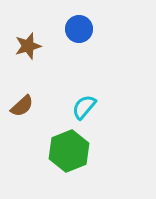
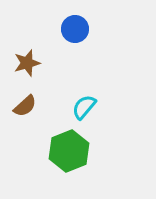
blue circle: moved 4 px left
brown star: moved 1 px left, 17 px down
brown semicircle: moved 3 px right
